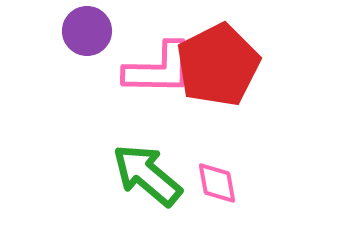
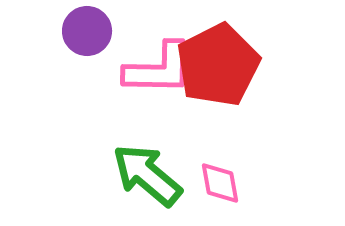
pink diamond: moved 3 px right
